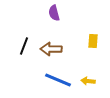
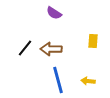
purple semicircle: rotated 42 degrees counterclockwise
black line: moved 1 px right, 2 px down; rotated 18 degrees clockwise
blue line: rotated 52 degrees clockwise
